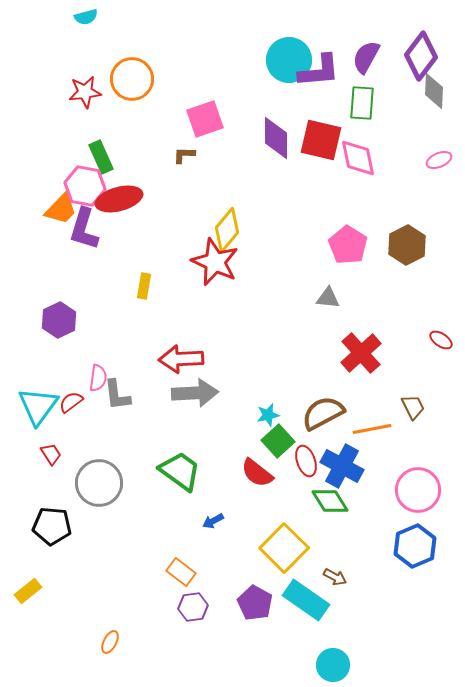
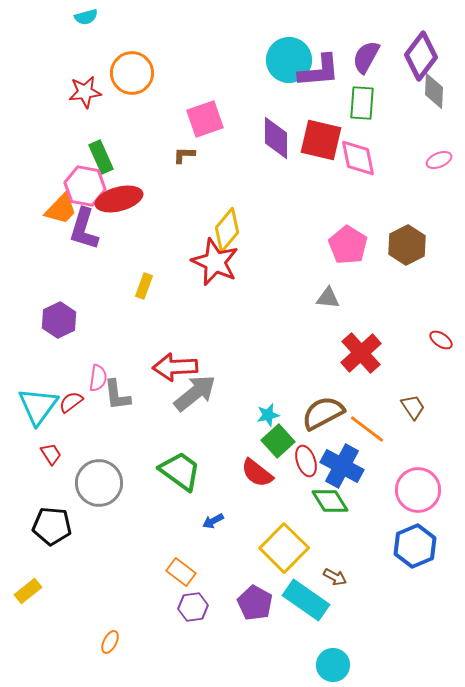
orange circle at (132, 79): moved 6 px up
yellow rectangle at (144, 286): rotated 10 degrees clockwise
red arrow at (181, 359): moved 6 px left, 8 px down
gray arrow at (195, 393): rotated 36 degrees counterclockwise
brown trapezoid at (413, 407): rotated 8 degrees counterclockwise
orange line at (372, 429): moved 5 px left; rotated 48 degrees clockwise
